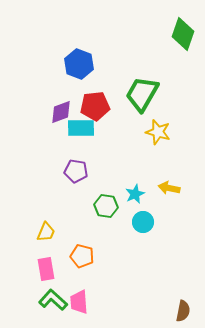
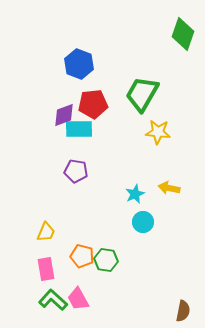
red pentagon: moved 2 px left, 2 px up
purple diamond: moved 3 px right, 3 px down
cyan rectangle: moved 2 px left, 1 px down
yellow star: rotated 10 degrees counterclockwise
green hexagon: moved 54 px down
pink trapezoid: moved 1 px left, 3 px up; rotated 25 degrees counterclockwise
